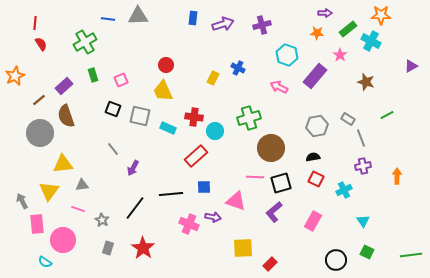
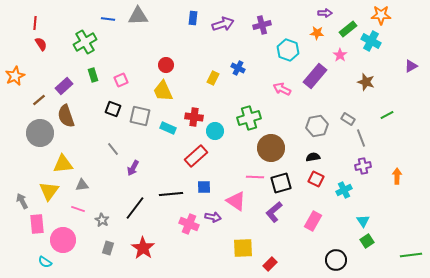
cyan hexagon at (287, 55): moved 1 px right, 5 px up
pink arrow at (279, 87): moved 3 px right, 2 px down
pink triangle at (236, 201): rotated 15 degrees clockwise
green square at (367, 252): moved 11 px up; rotated 32 degrees clockwise
